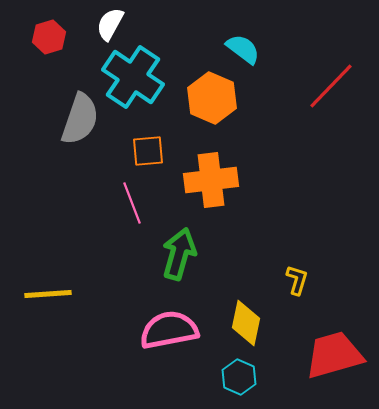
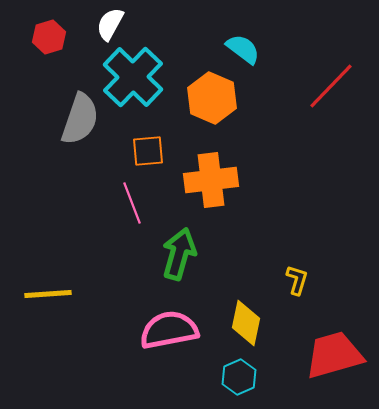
cyan cross: rotated 10 degrees clockwise
cyan hexagon: rotated 12 degrees clockwise
